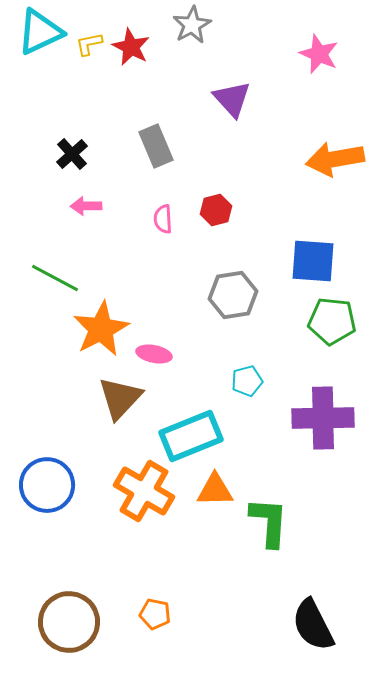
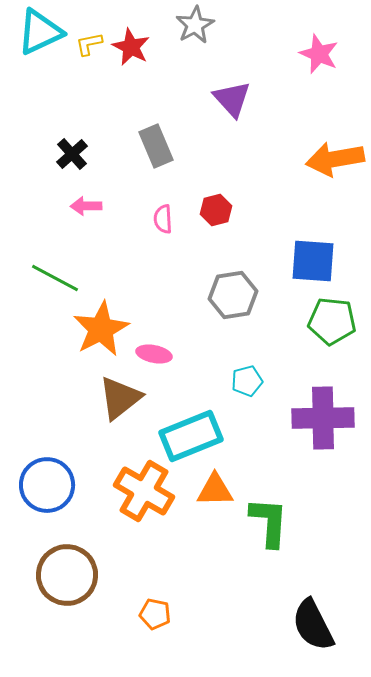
gray star: moved 3 px right
brown triangle: rotated 9 degrees clockwise
brown circle: moved 2 px left, 47 px up
